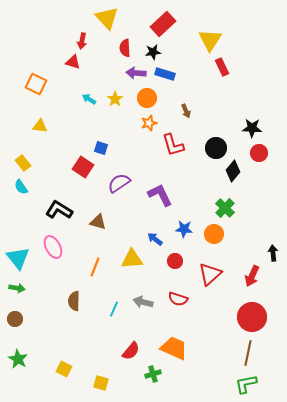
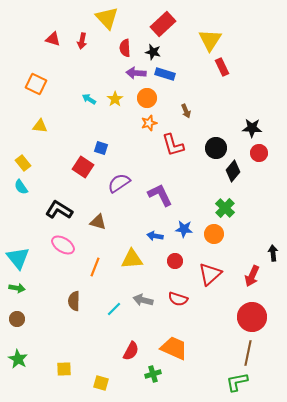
black star at (153, 52): rotated 21 degrees clockwise
red triangle at (73, 62): moved 20 px left, 23 px up
blue arrow at (155, 239): moved 3 px up; rotated 28 degrees counterclockwise
pink ellipse at (53, 247): moved 10 px right, 2 px up; rotated 30 degrees counterclockwise
gray arrow at (143, 302): moved 2 px up
cyan line at (114, 309): rotated 21 degrees clockwise
brown circle at (15, 319): moved 2 px right
red semicircle at (131, 351): rotated 12 degrees counterclockwise
yellow square at (64, 369): rotated 28 degrees counterclockwise
green L-shape at (246, 384): moved 9 px left, 2 px up
